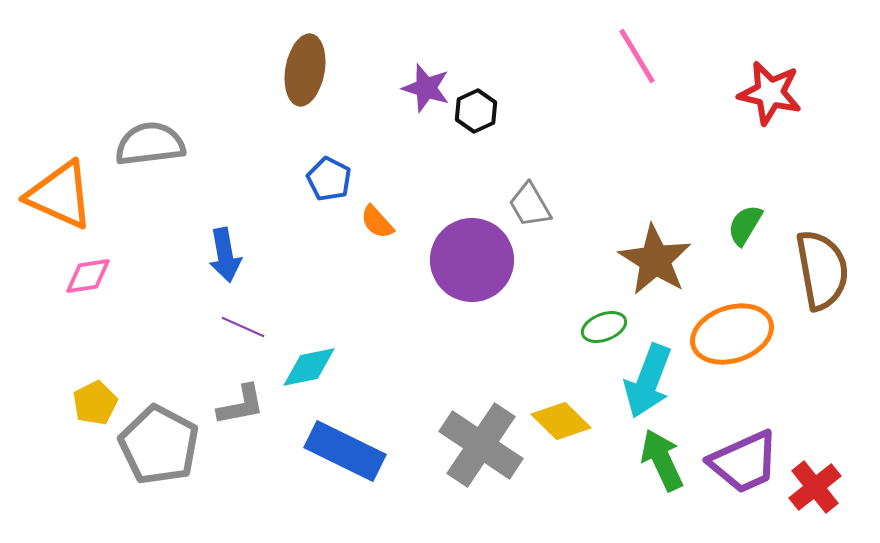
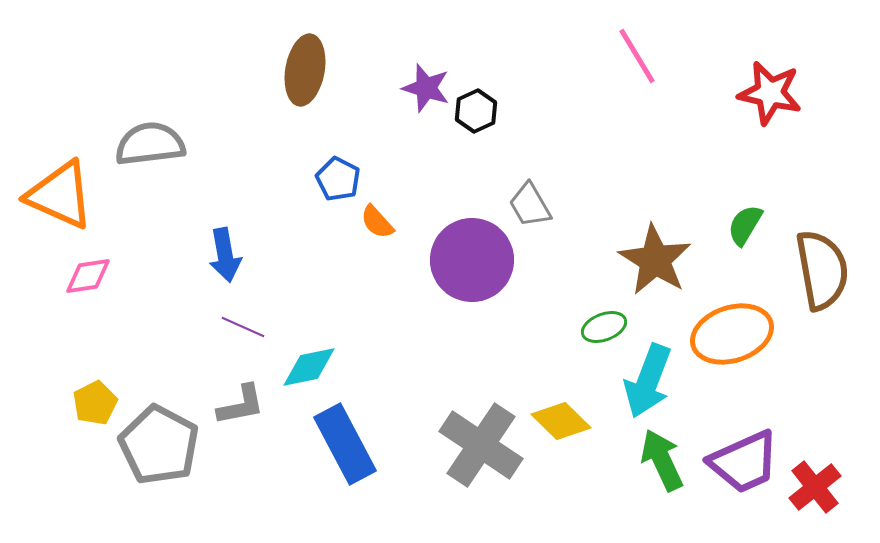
blue pentagon: moved 9 px right
blue rectangle: moved 7 px up; rotated 36 degrees clockwise
